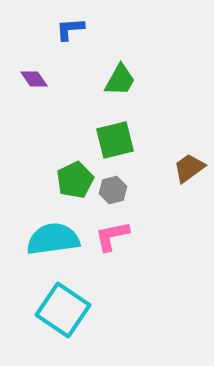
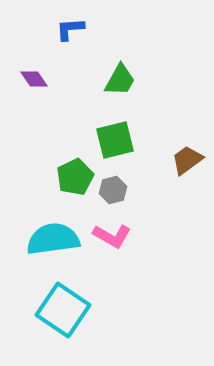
brown trapezoid: moved 2 px left, 8 px up
green pentagon: moved 3 px up
pink L-shape: rotated 138 degrees counterclockwise
